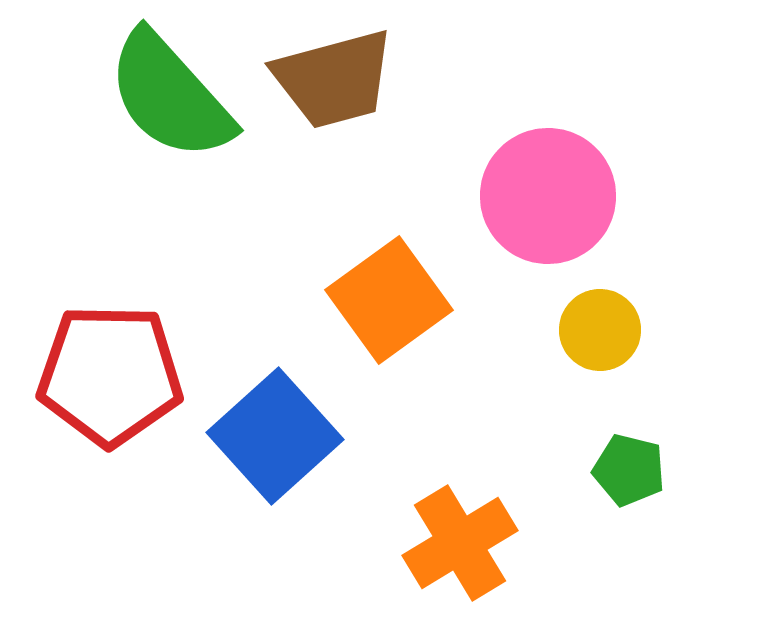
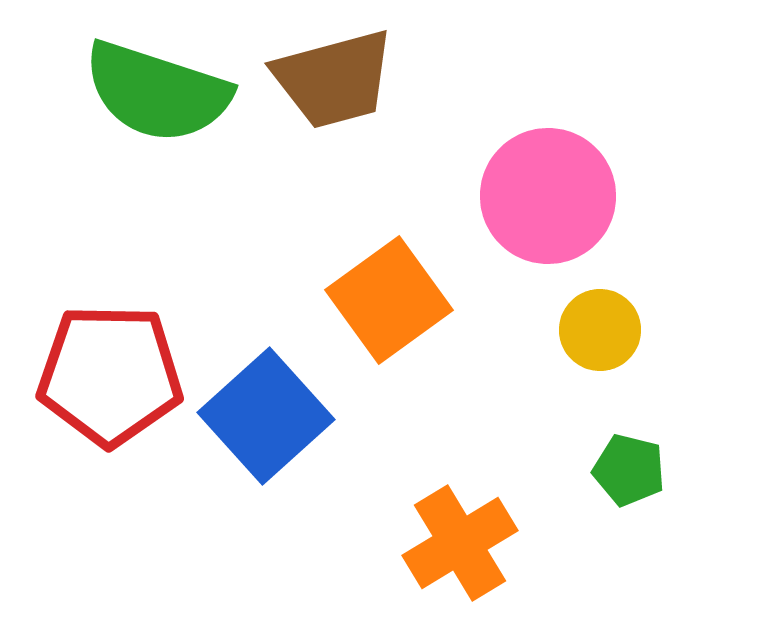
green semicircle: moved 13 px left, 4 px up; rotated 30 degrees counterclockwise
blue square: moved 9 px left, 20 px up
